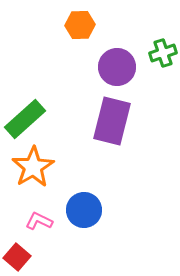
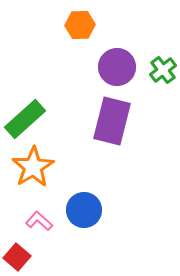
green cross: moved 17 px down; rotated 20 degrees counterclockwise
pink L-shape: rotated 16 degrees clockwise
